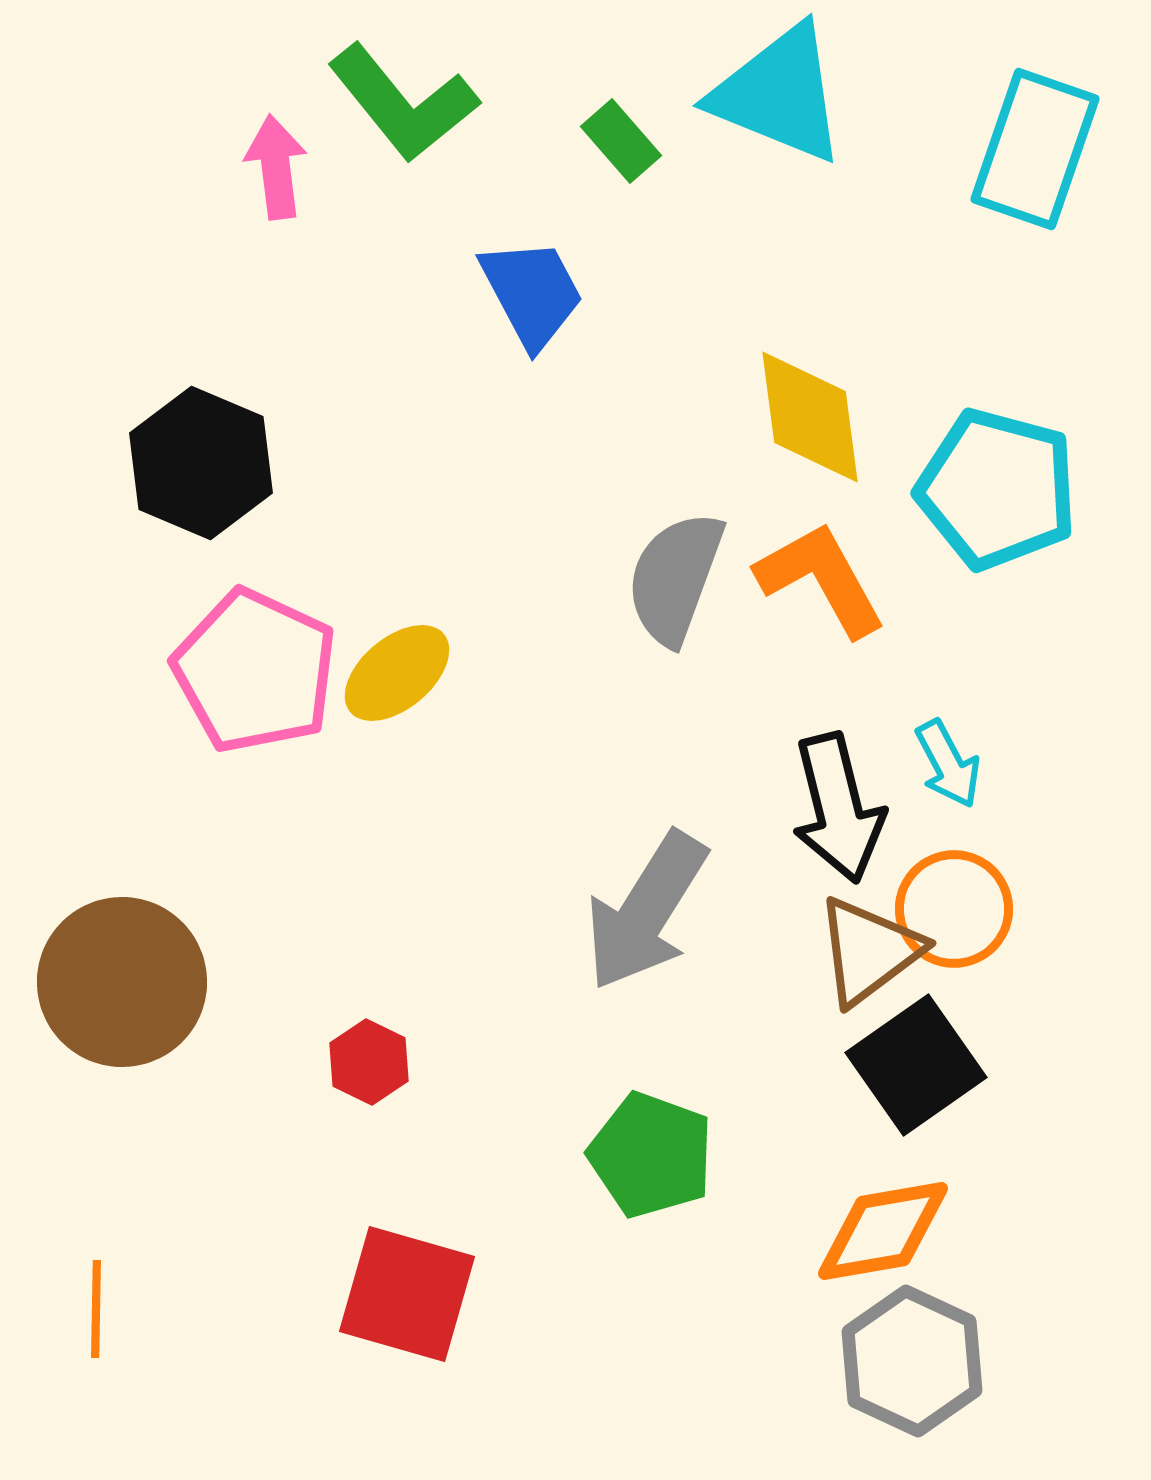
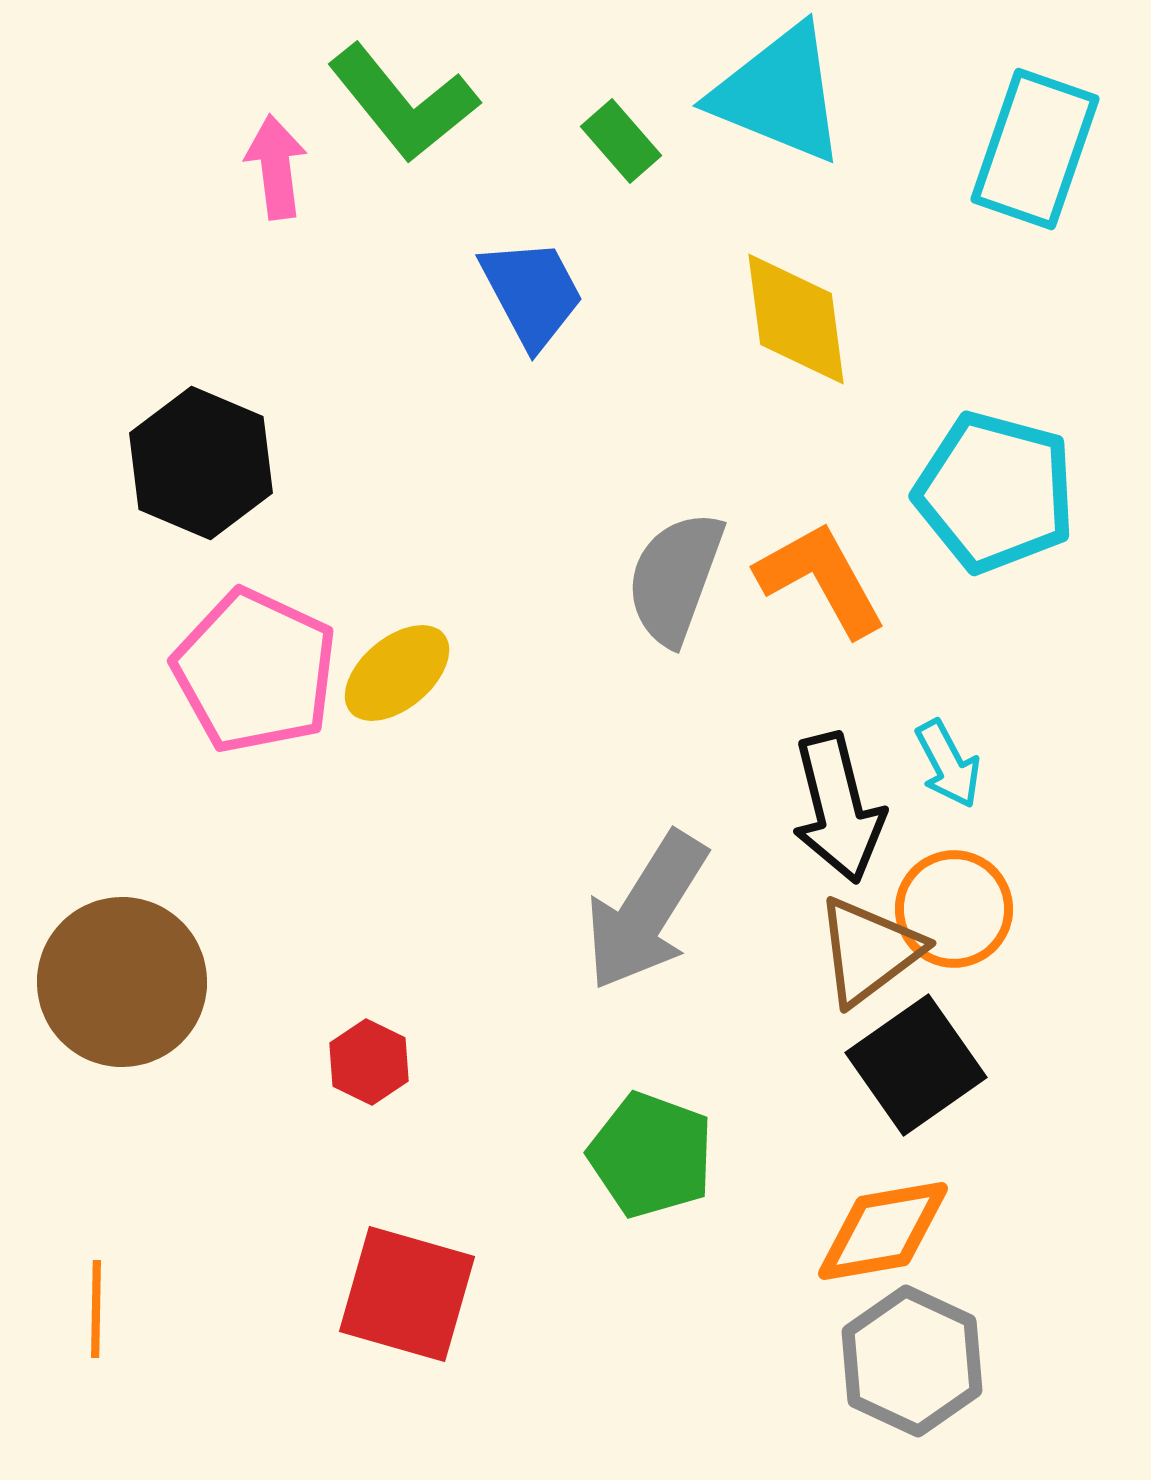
yellow diamond: moved 14 px left, 98 px up
cyan pentagon: moved 2 px left, 3 px down
